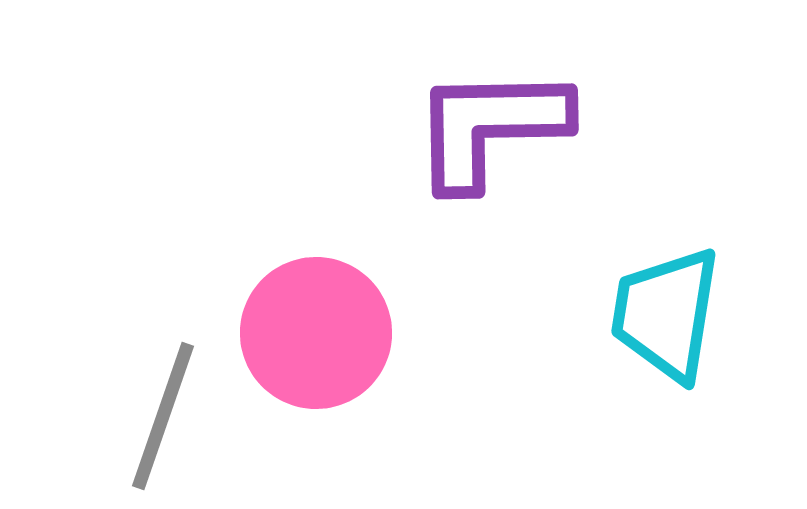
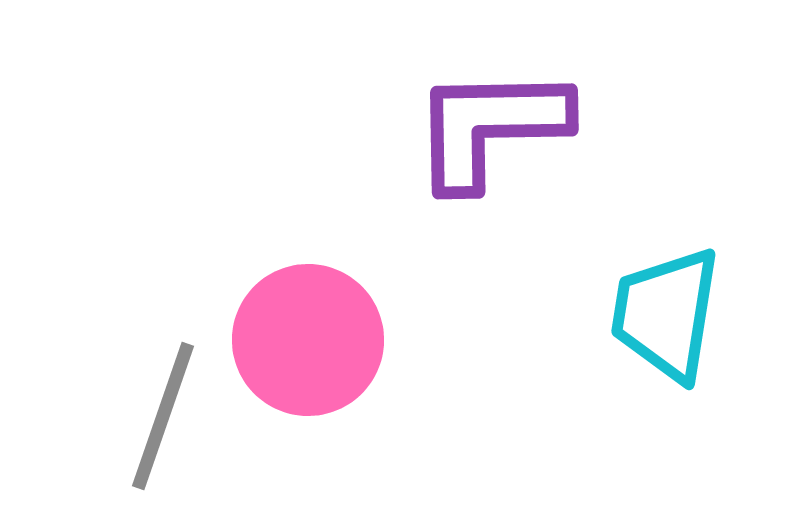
pink circle: moved 8 px left, 7 px down
